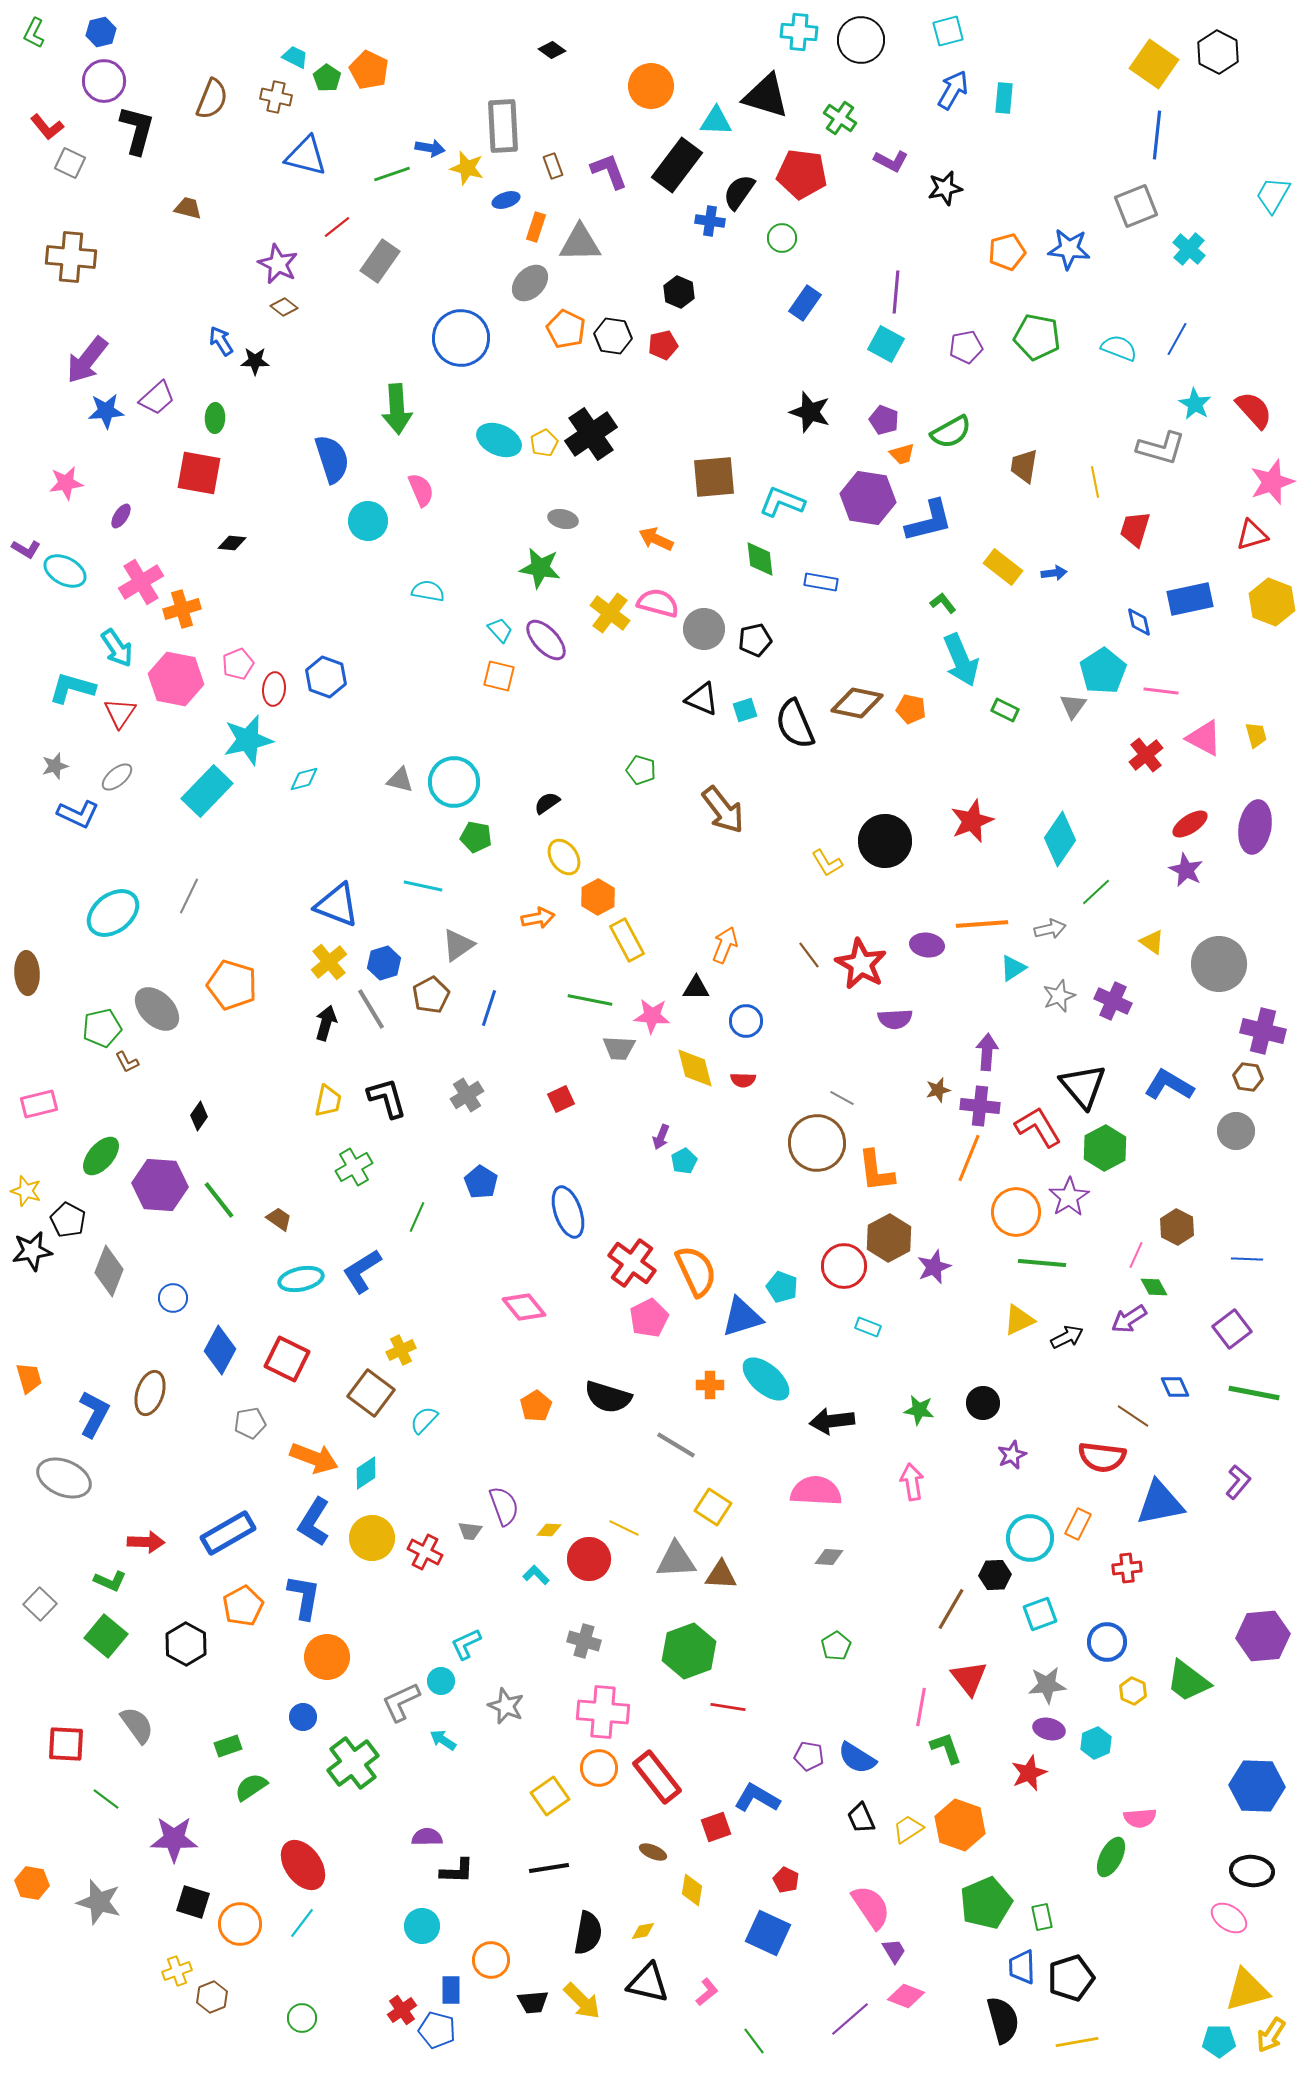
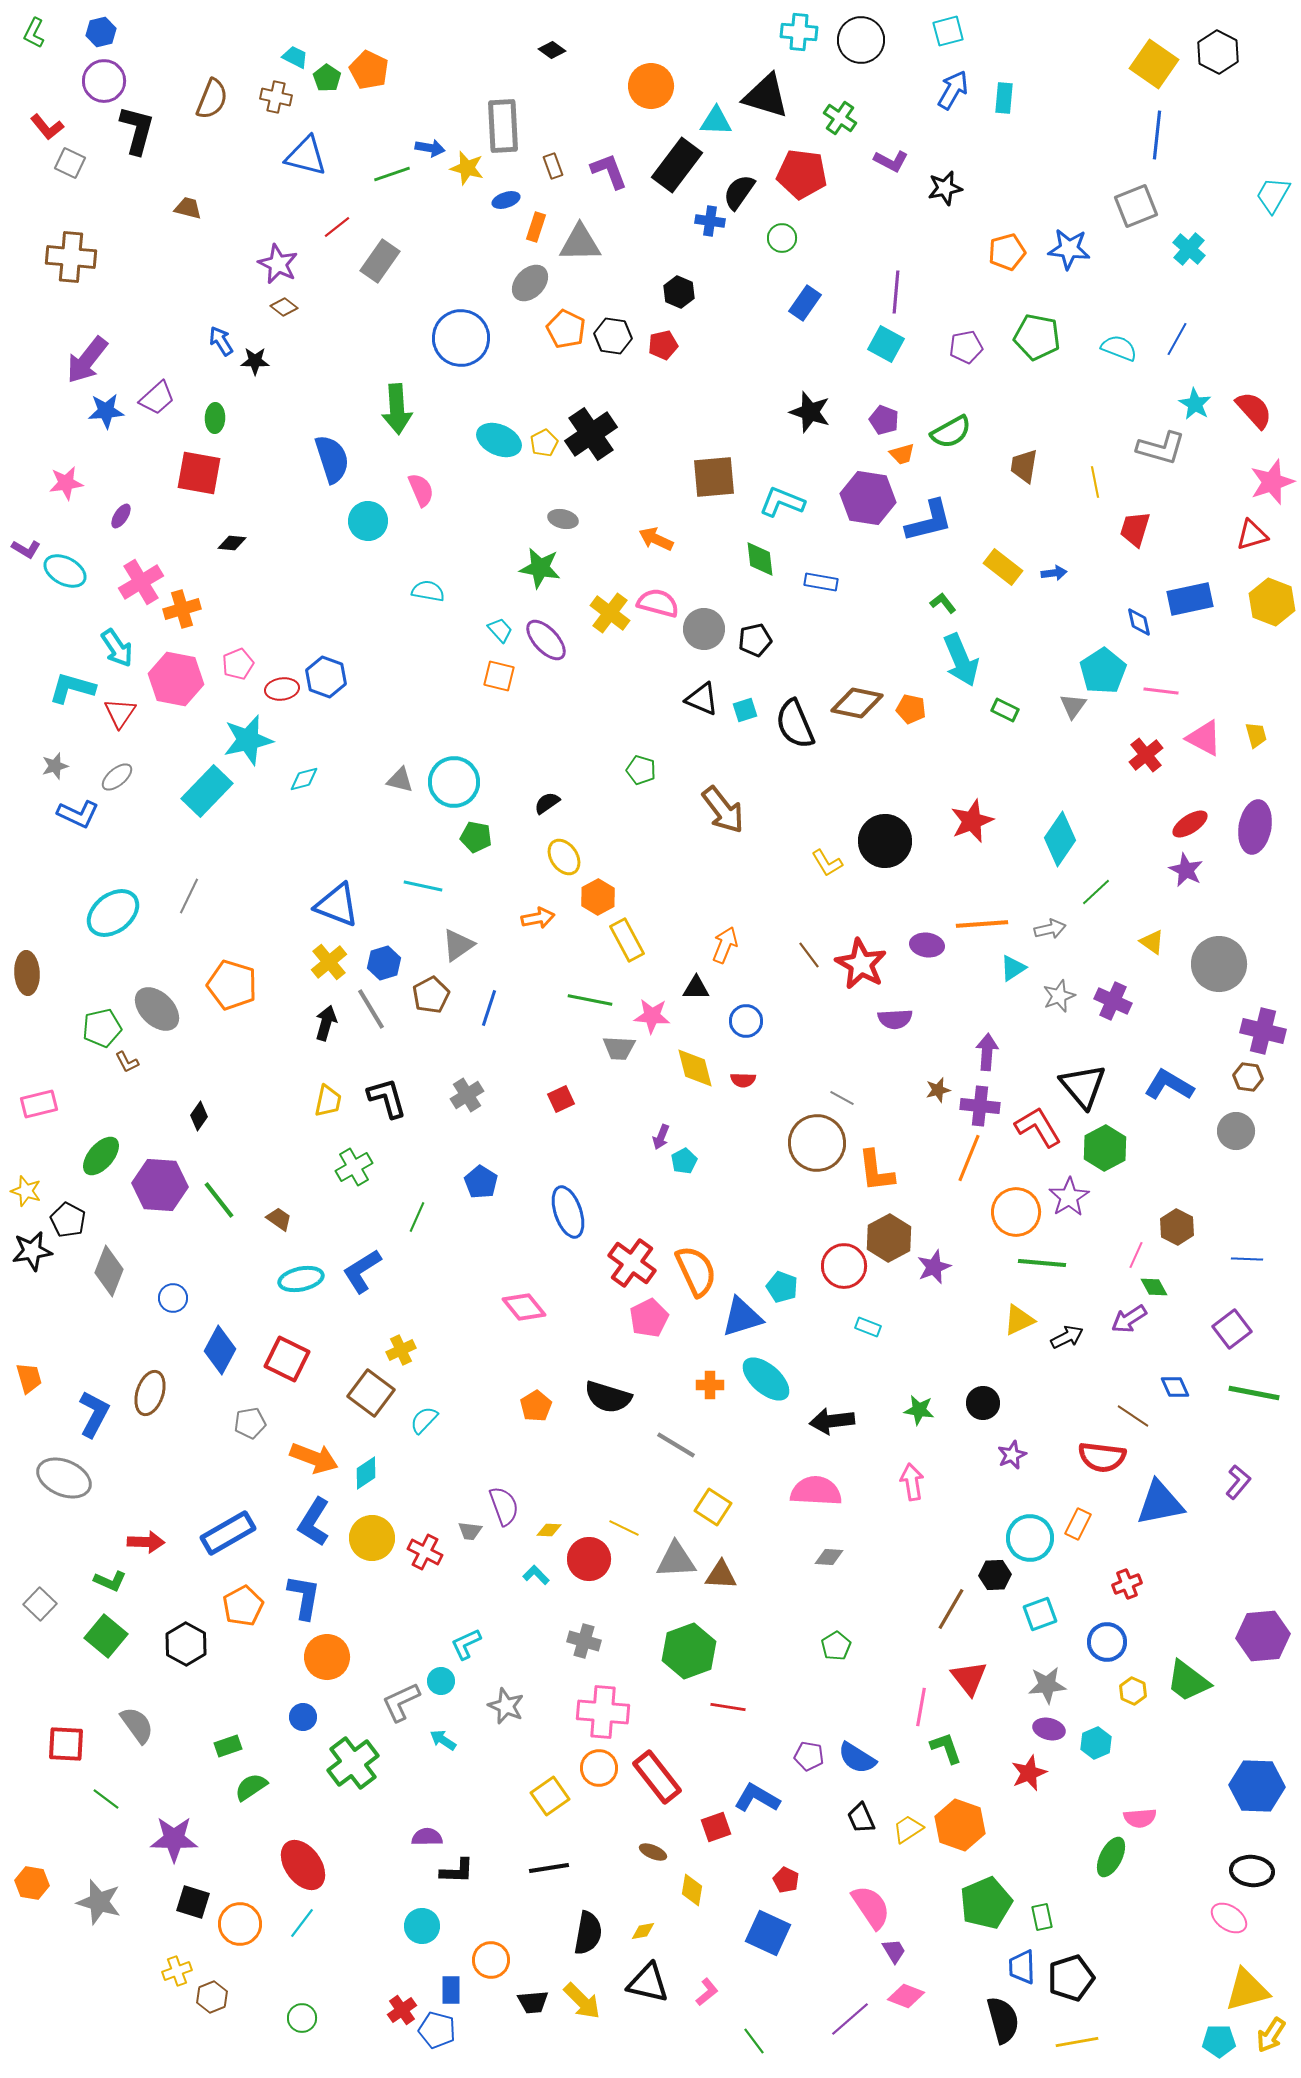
red ellipse at (274, 689): moved 8 px right; rotated 76 degrees clockwise
red cross at (1127, 1568): moved 16 px down; rotated 16 degrees counterclockwise
